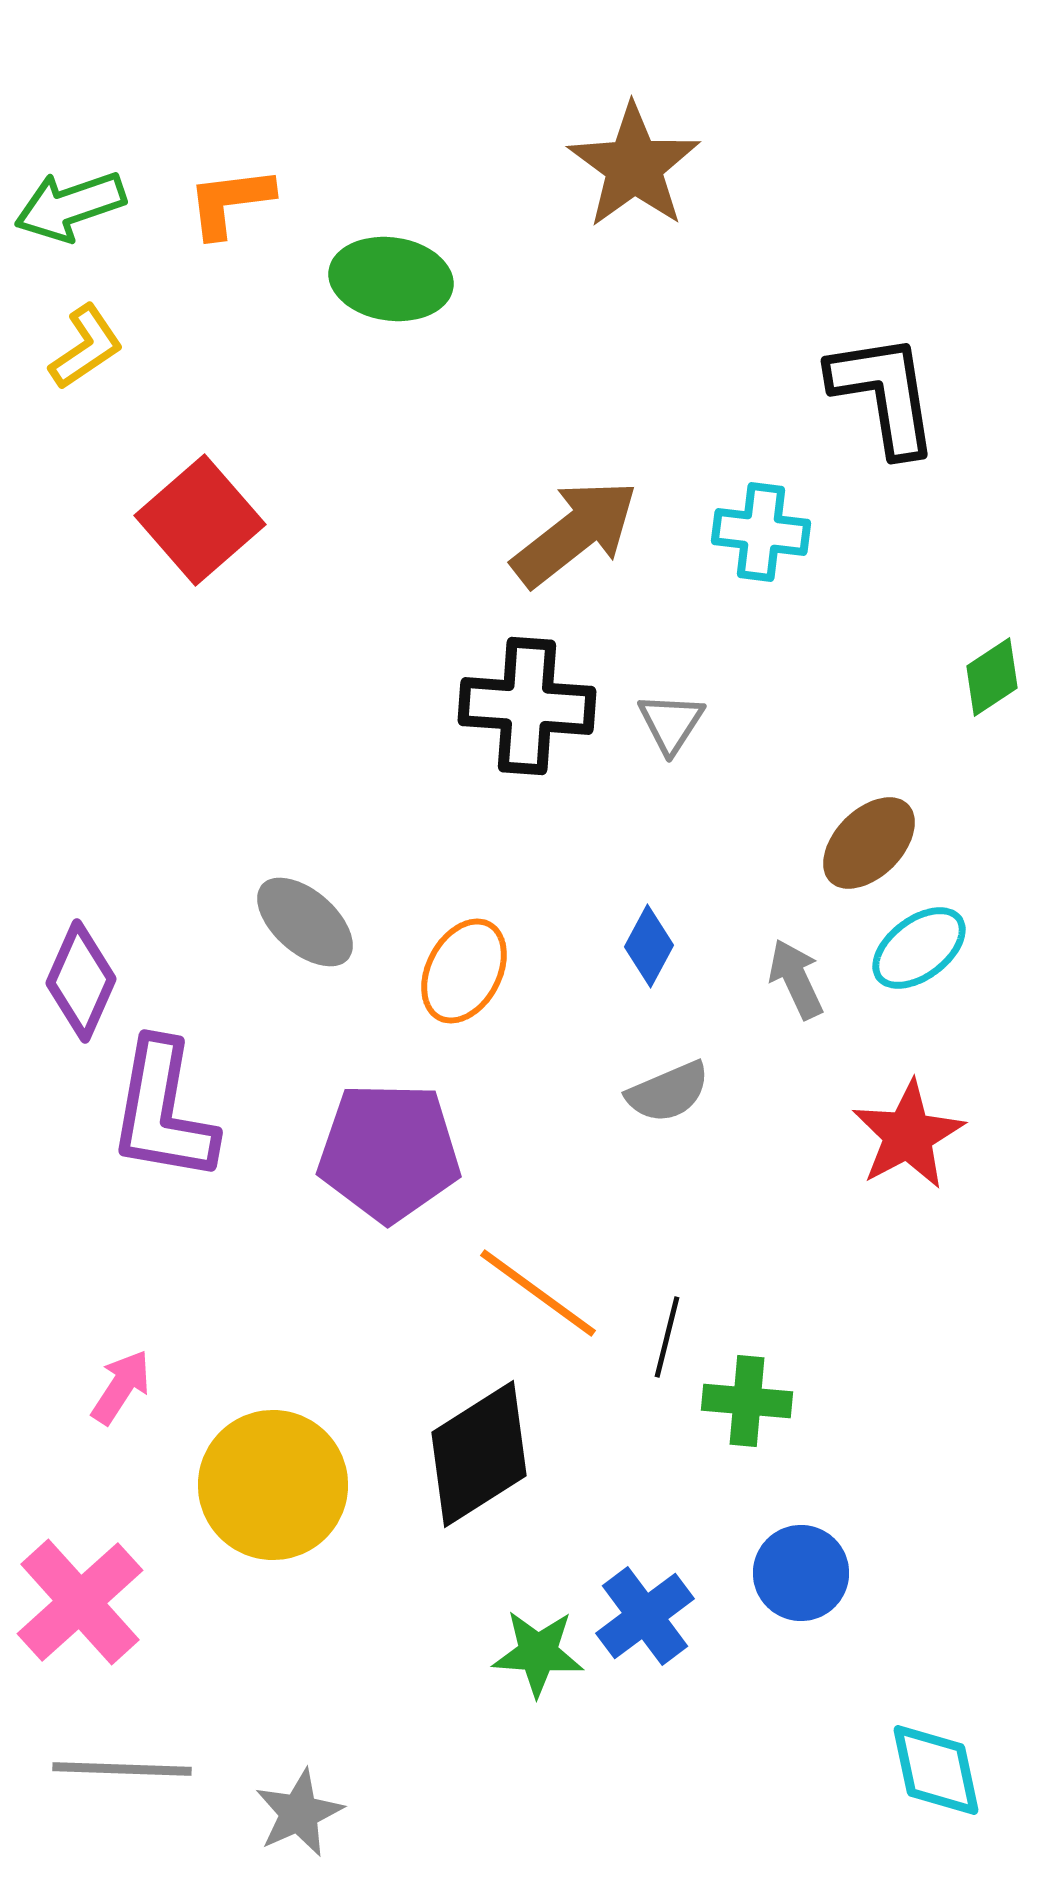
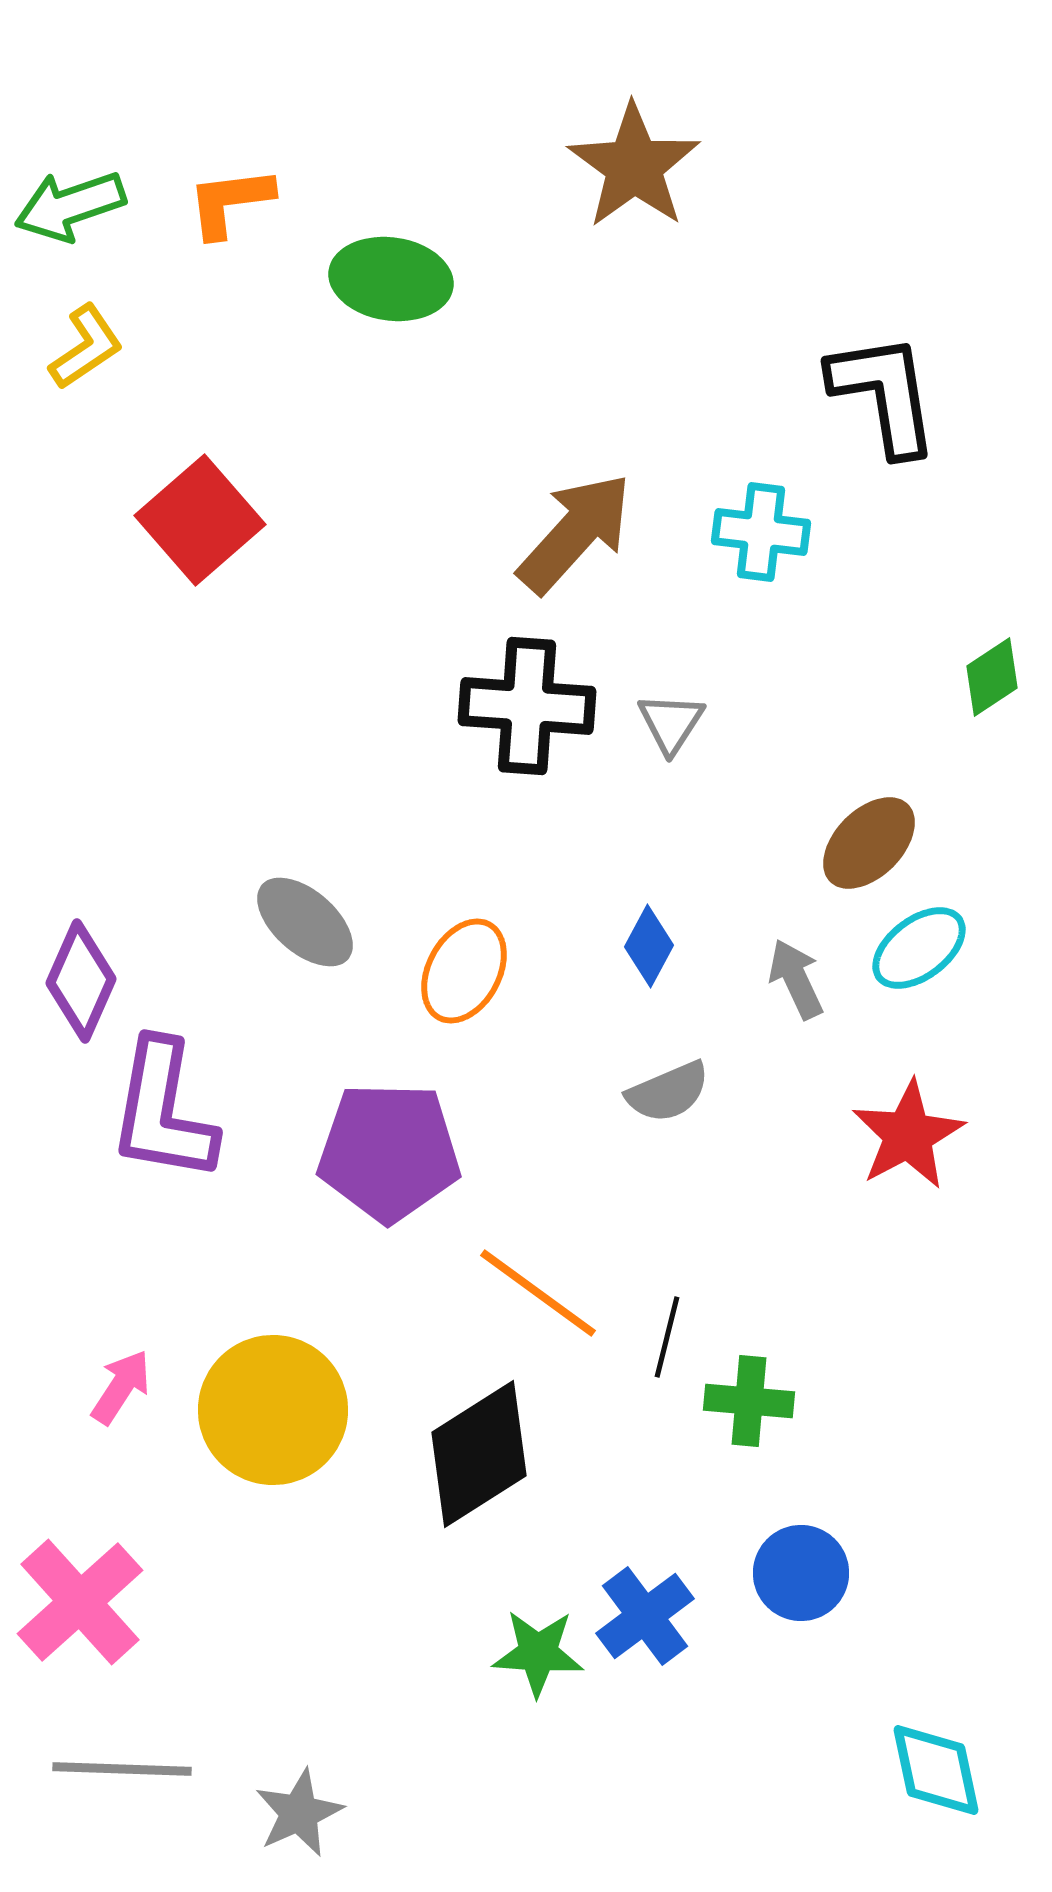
brown arrow: rotated 10 degrees counterclockwise
green cross: moved 2 px right
yellow circle: moved 75 px up
